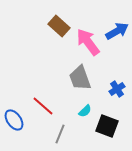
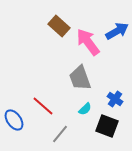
blue cross: moved 2 px left, 10 px down; rotated 21 degrees counterclockwise
cyan semicircle: moved 2 px up
gray line: rotated 18 degrees clockwise
